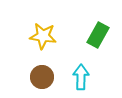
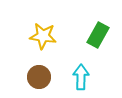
brown circle: moved 3 px left
